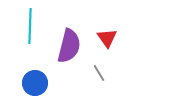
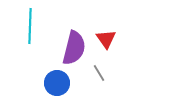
red triangle: moved 1 px left, 1 px down
purple semicircle: moved 5 px right, 2 px down
blue circle: moved 22 px right
